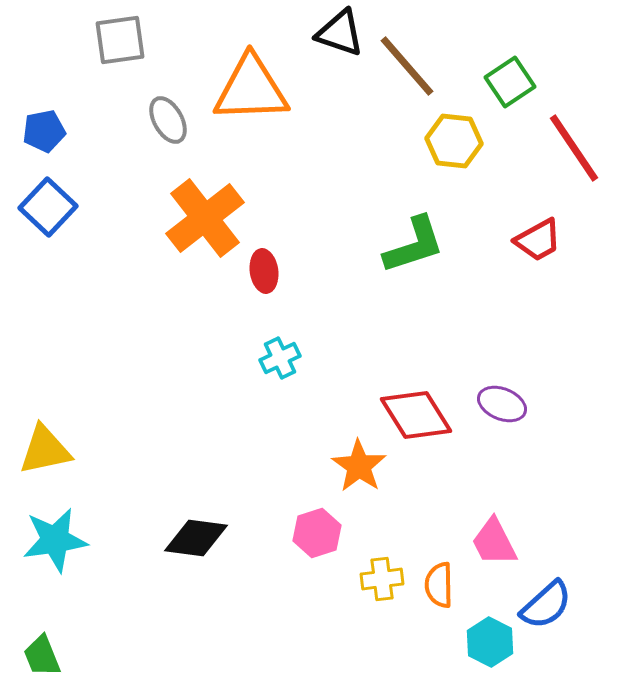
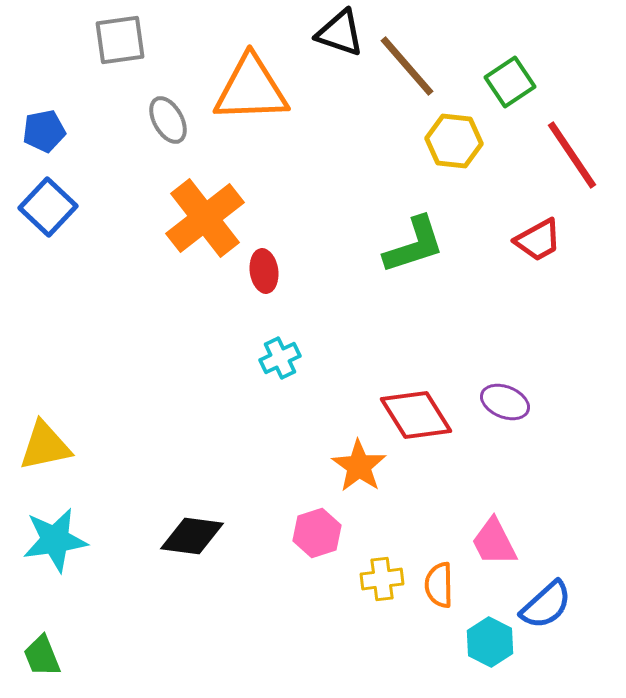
red line: moved 2 px left, 7 px down
purple ellipse: moved 3 px right, 2 px up
yellow triangle: moved 4 px up
black diamond: moved 4 px left, 2 px up
